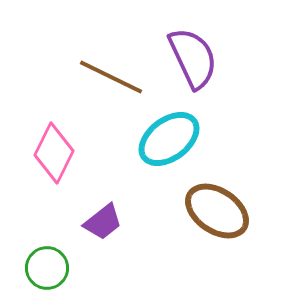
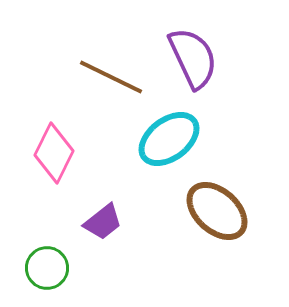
brown ellipse: rotated 8 degrees clockwise
